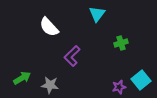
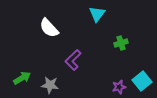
white semicircle: moved 1 px down
purple L-shape: moved 1 px right, 4 px down
cyan square: moved 1 px right, 1 px down
